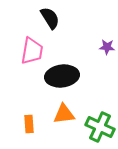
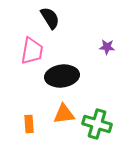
green cross: moved 3 px left, 3 px up; rotated 8 degrees counterclockwise
